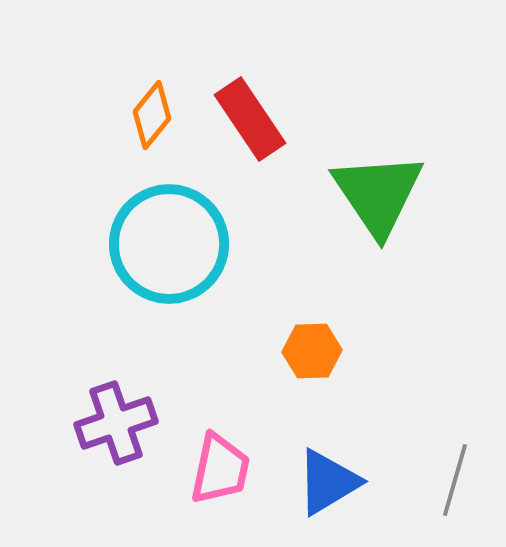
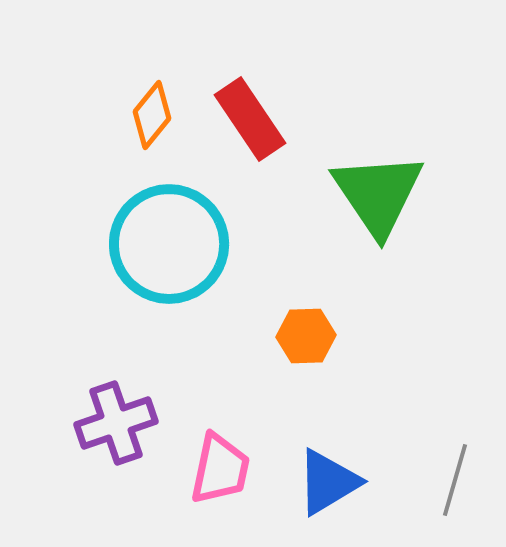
orange hexagon: moved 6 px left, 15 px up
